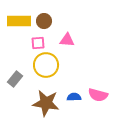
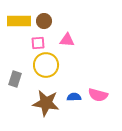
gray rectangle: rotated 21 degrees counterclockwise
